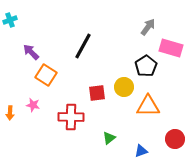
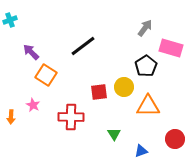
gray arrow: moved 3 px left, 1 px down
black line: rotated 24 degrees clockwise
red square: moved 2 px right, 1 px up
pink star: rotated 16 degrees clockwise
orange arrow: moved 1 px right, 4 px down
green triangle: moved 5 px right, 4 px up; rotated 24 degrees counterclockwise
